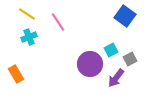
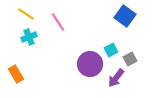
yellow line: moved 1 px left
